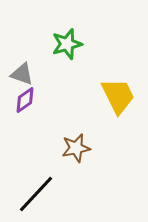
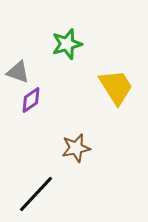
gray triangle: moved 4 px left, 2 px up
yellow trapezoid: moved 2 px left, 9 px up; rotated 6 degrees counterclockwise
purple diamond: moved 6 px right
